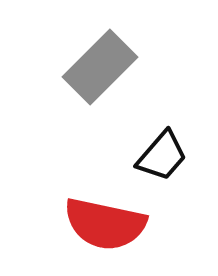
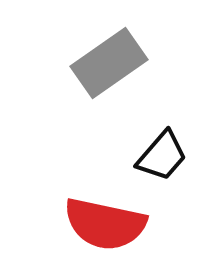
gray rectangle: moved 9 px right, 4 px up; rotated 10 degrees clockwise
